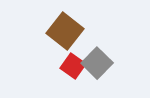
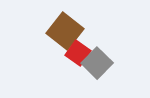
red square: moved 5 px right, 13 px up
